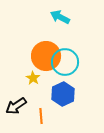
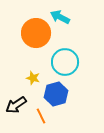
orange circle: moved 10 px left, 23 px up
yellow star: rotated 16 degrees counterclockwise
blue hexagon: moved 7 px left; rotated 10 degrees clockwise
black arrow: moved 1 px up
orange line: rotated 21 degrees counterclockwise
